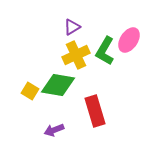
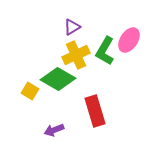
green diamond: moved 6 px up; rotated 20 degrees clockwise
